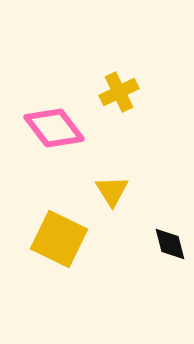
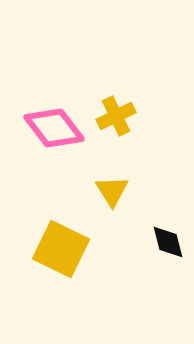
yellow cross: moved 3 px left, 24 px down
yellow square: moved 2 px right, 10 px down
black diamond: moved 2 px left, 2 px up
